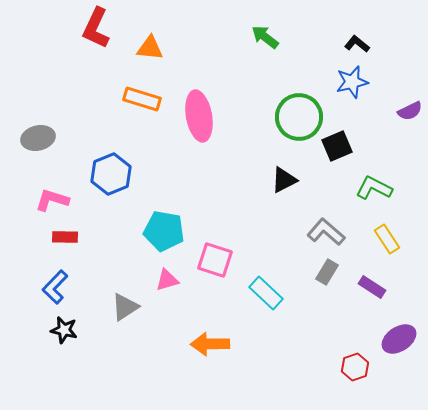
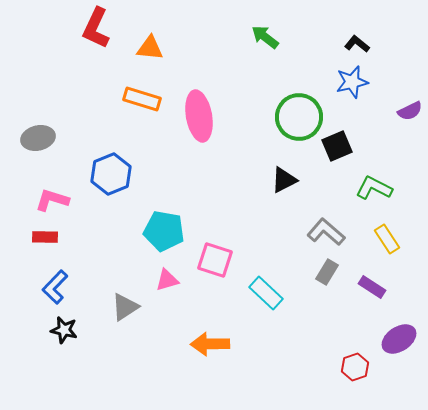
red rectangle: moved 20 px left
